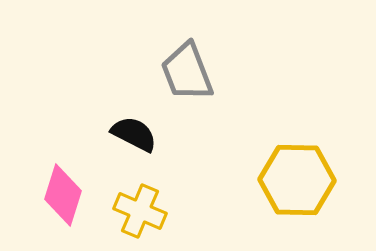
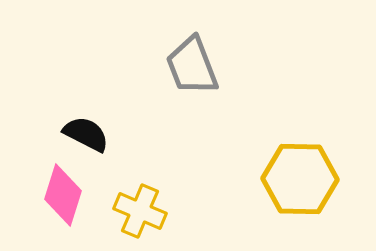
gray trapezoid: moved 5 px right, 6 px up
black semicircle: moved 48 px left
yellow hexagon: moved 3 px right, 1 px up
